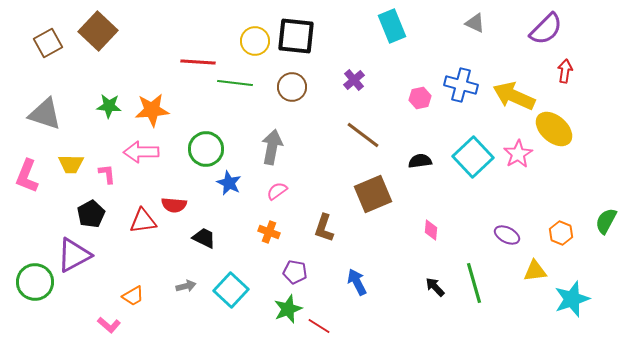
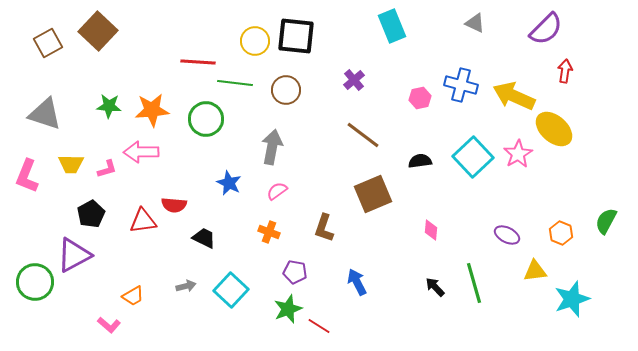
brown circle at (292, 87): moved 6 px left, 3 px down
green circle at (206, 149): moved 30 px up
pink L-shape at (107, 174): moved 5 px up; rotated 80 degrees clockwise
